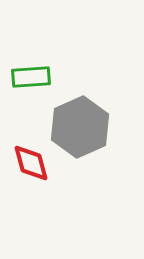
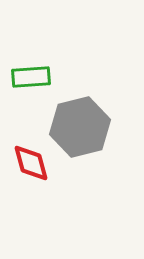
gray hexagon: rotated 10 degrees clockwise
